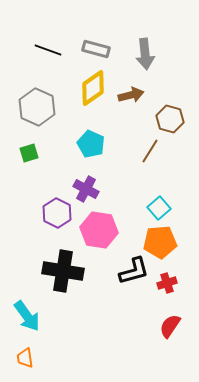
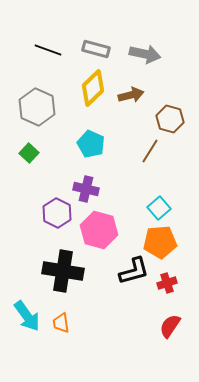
gray arrow: rotated 72 degrees counterclockwise
yellow diamond: rotated 9 degrees counterclockwise
green square: rotated 30 degrees counterclockwise
purple cross: rotated 15 degrees counterclockwise
pink hexagon: rotated 6 degrees clockwise
orange trapezoid: moved 36 px right, 35 px up
